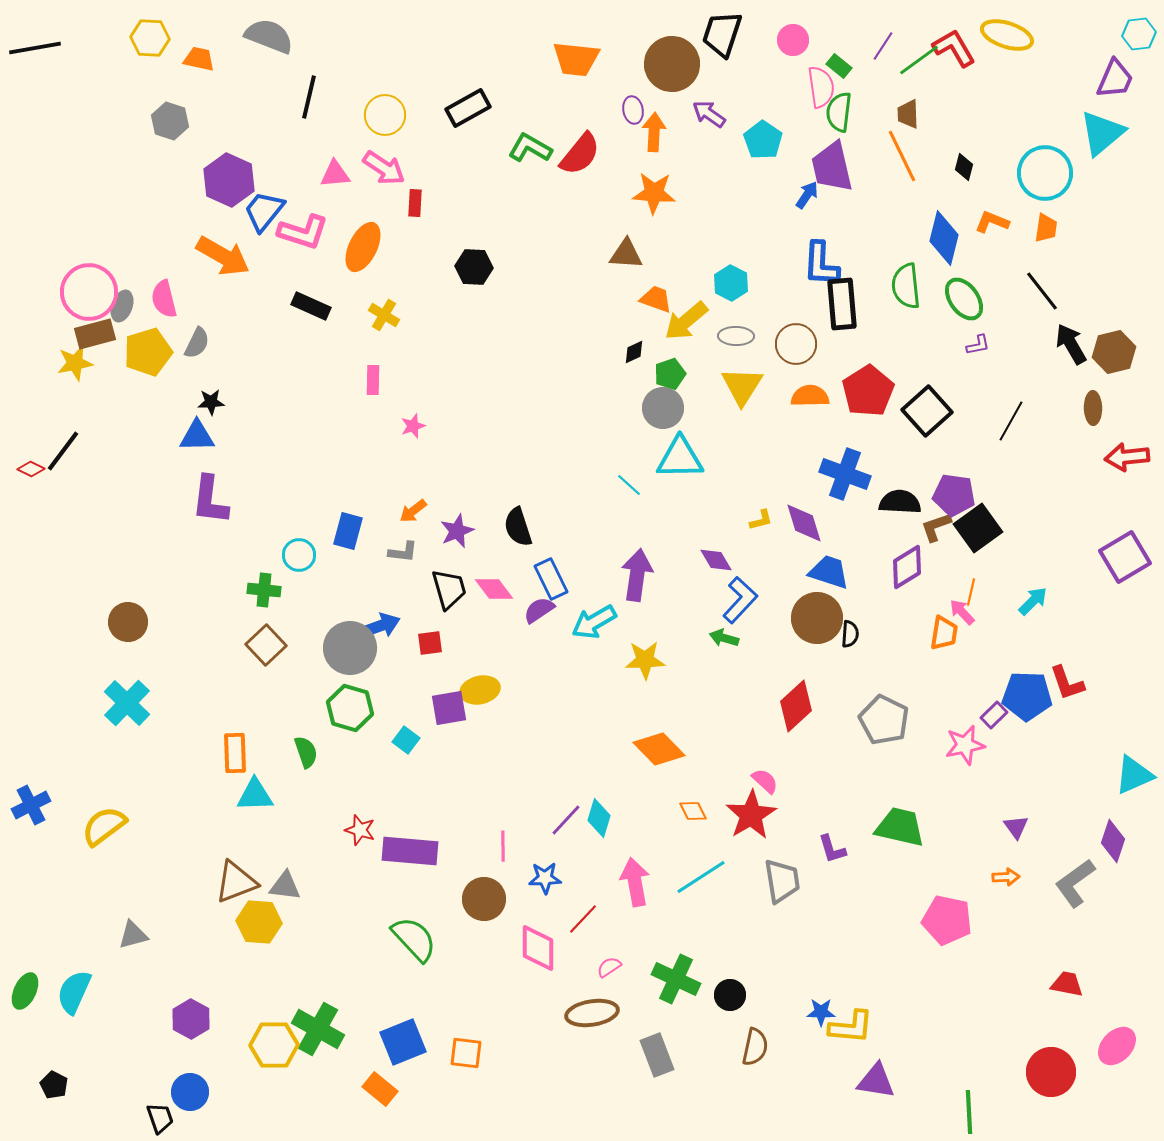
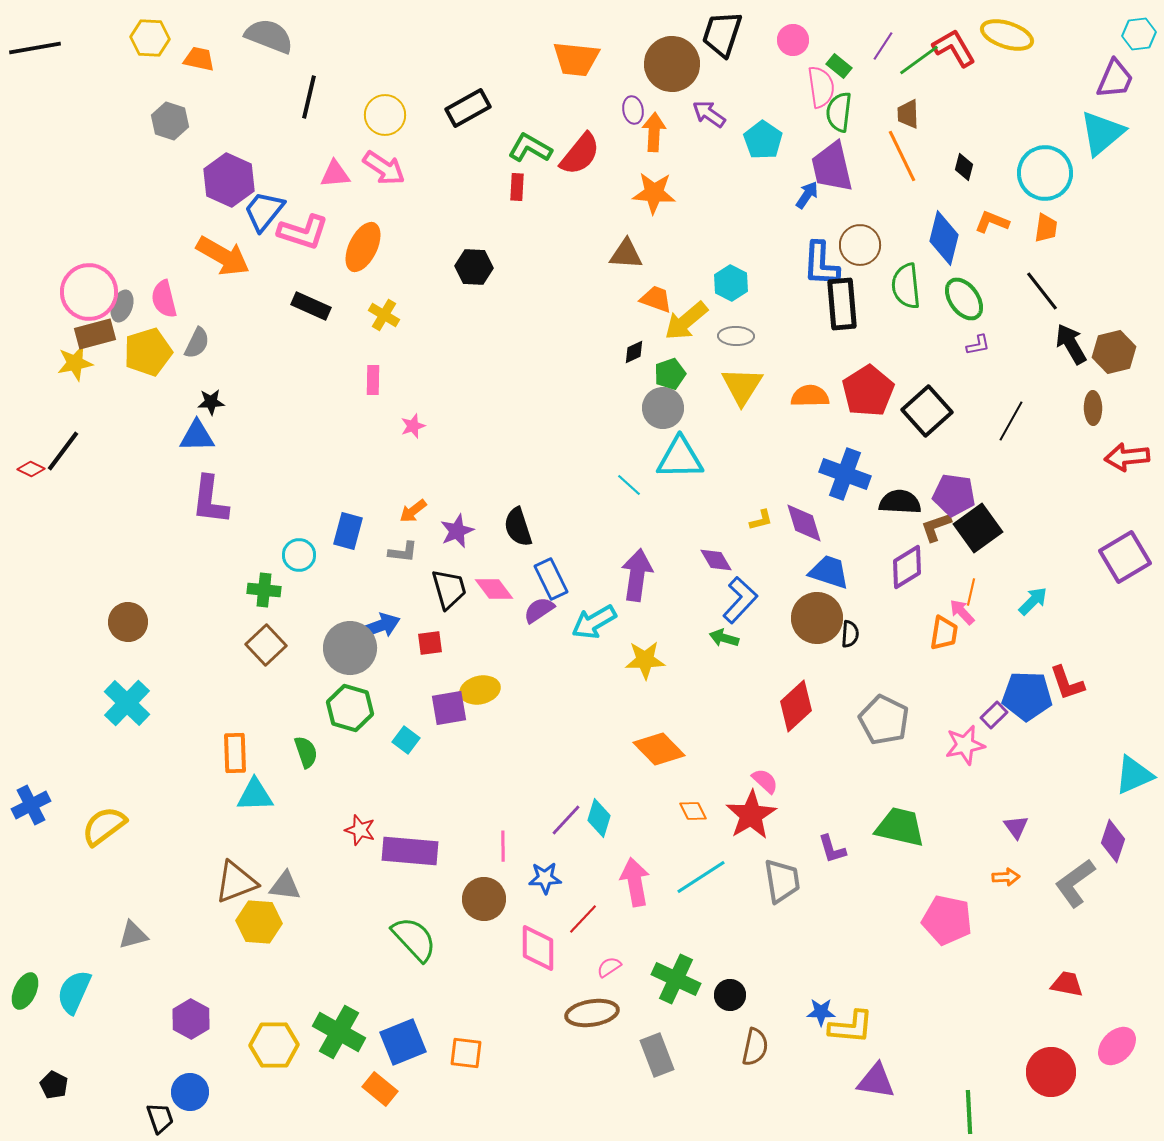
red rectangle at (415, 203): moved 102 px right, 16 px up
brown circle at (796, 344): moved 64 px right, 99 px up
green cross at (318, 1029): moved 21 px right, 3 px down
